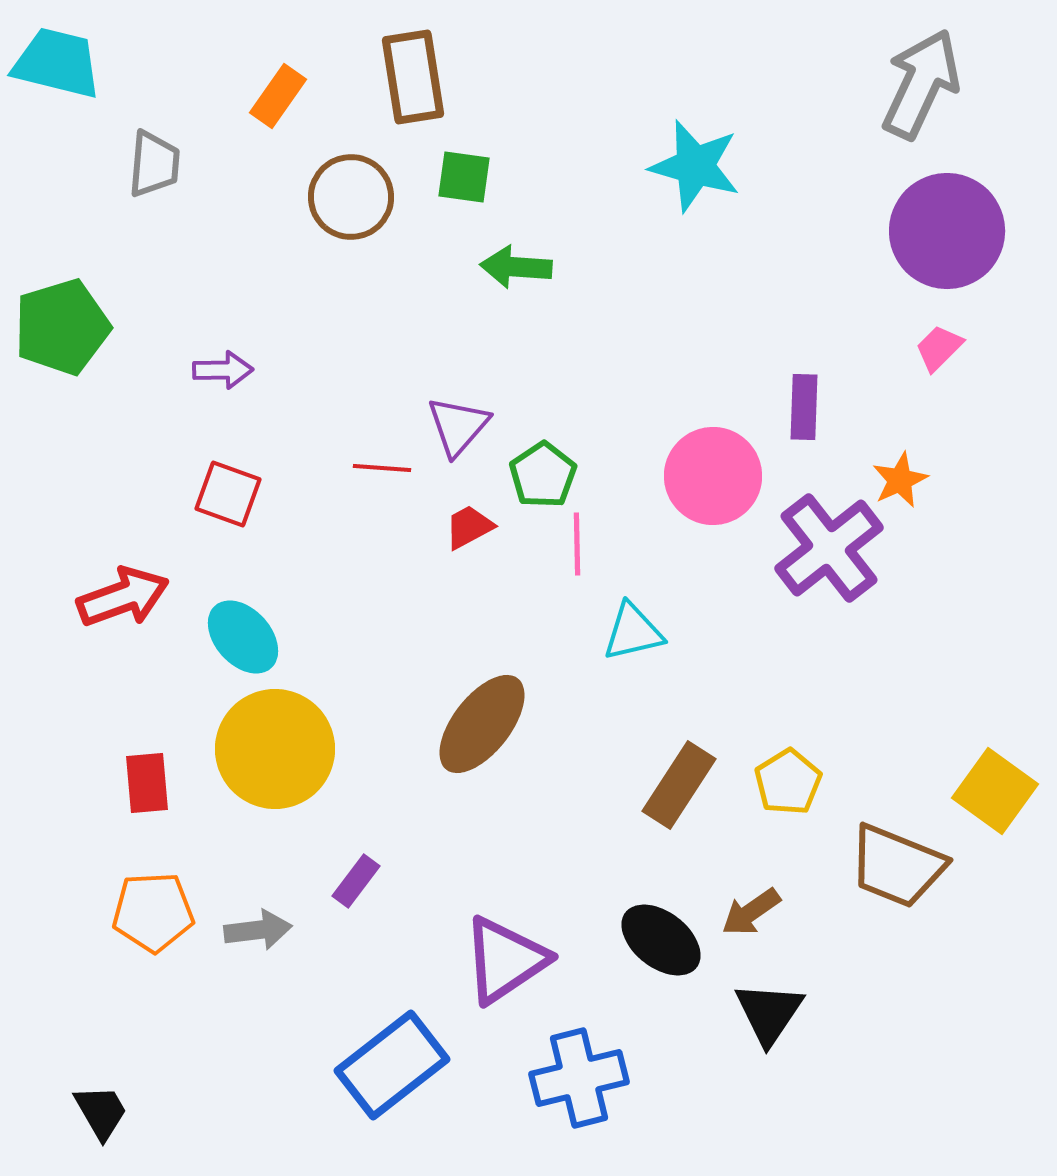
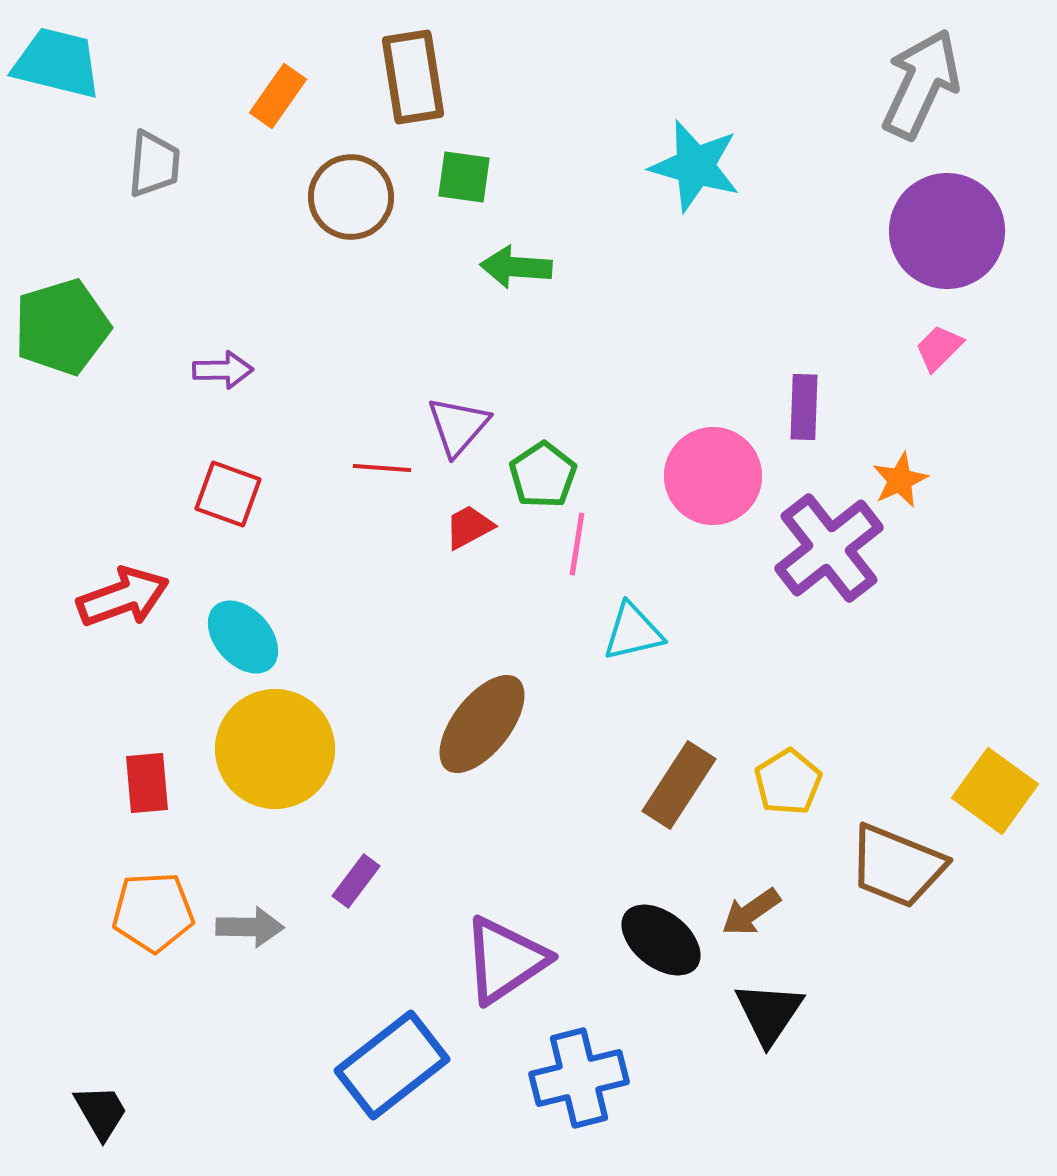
pink line at (577, 544): rotated 10 degrees clockwise
gray arrow at (258, 930): moved 8 px left, 3 px up; rotated 8 degrees clockwise
